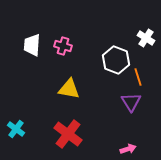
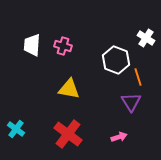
pink arrow: moved 9 px left, 12 px up
